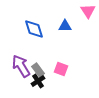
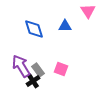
black cross: moved 5 px left
